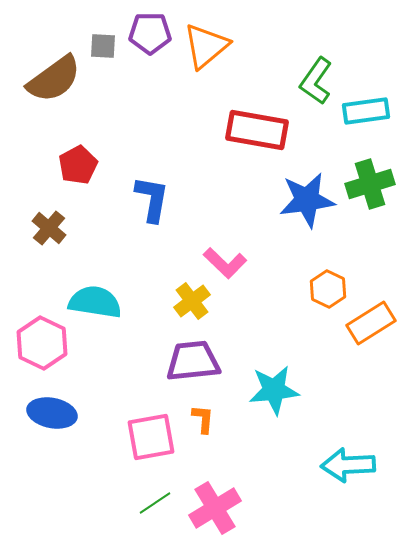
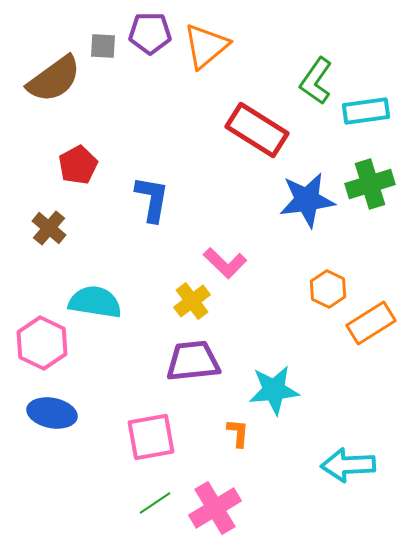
red rectangle: rotated 22 degrees clockwise
orange L-shape: moved 35 px right, 14 px down
